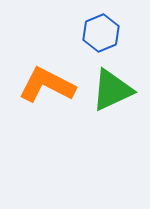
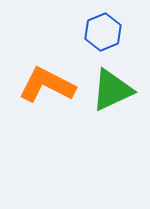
blue hexagon: moved 2 px right, 1 px up
